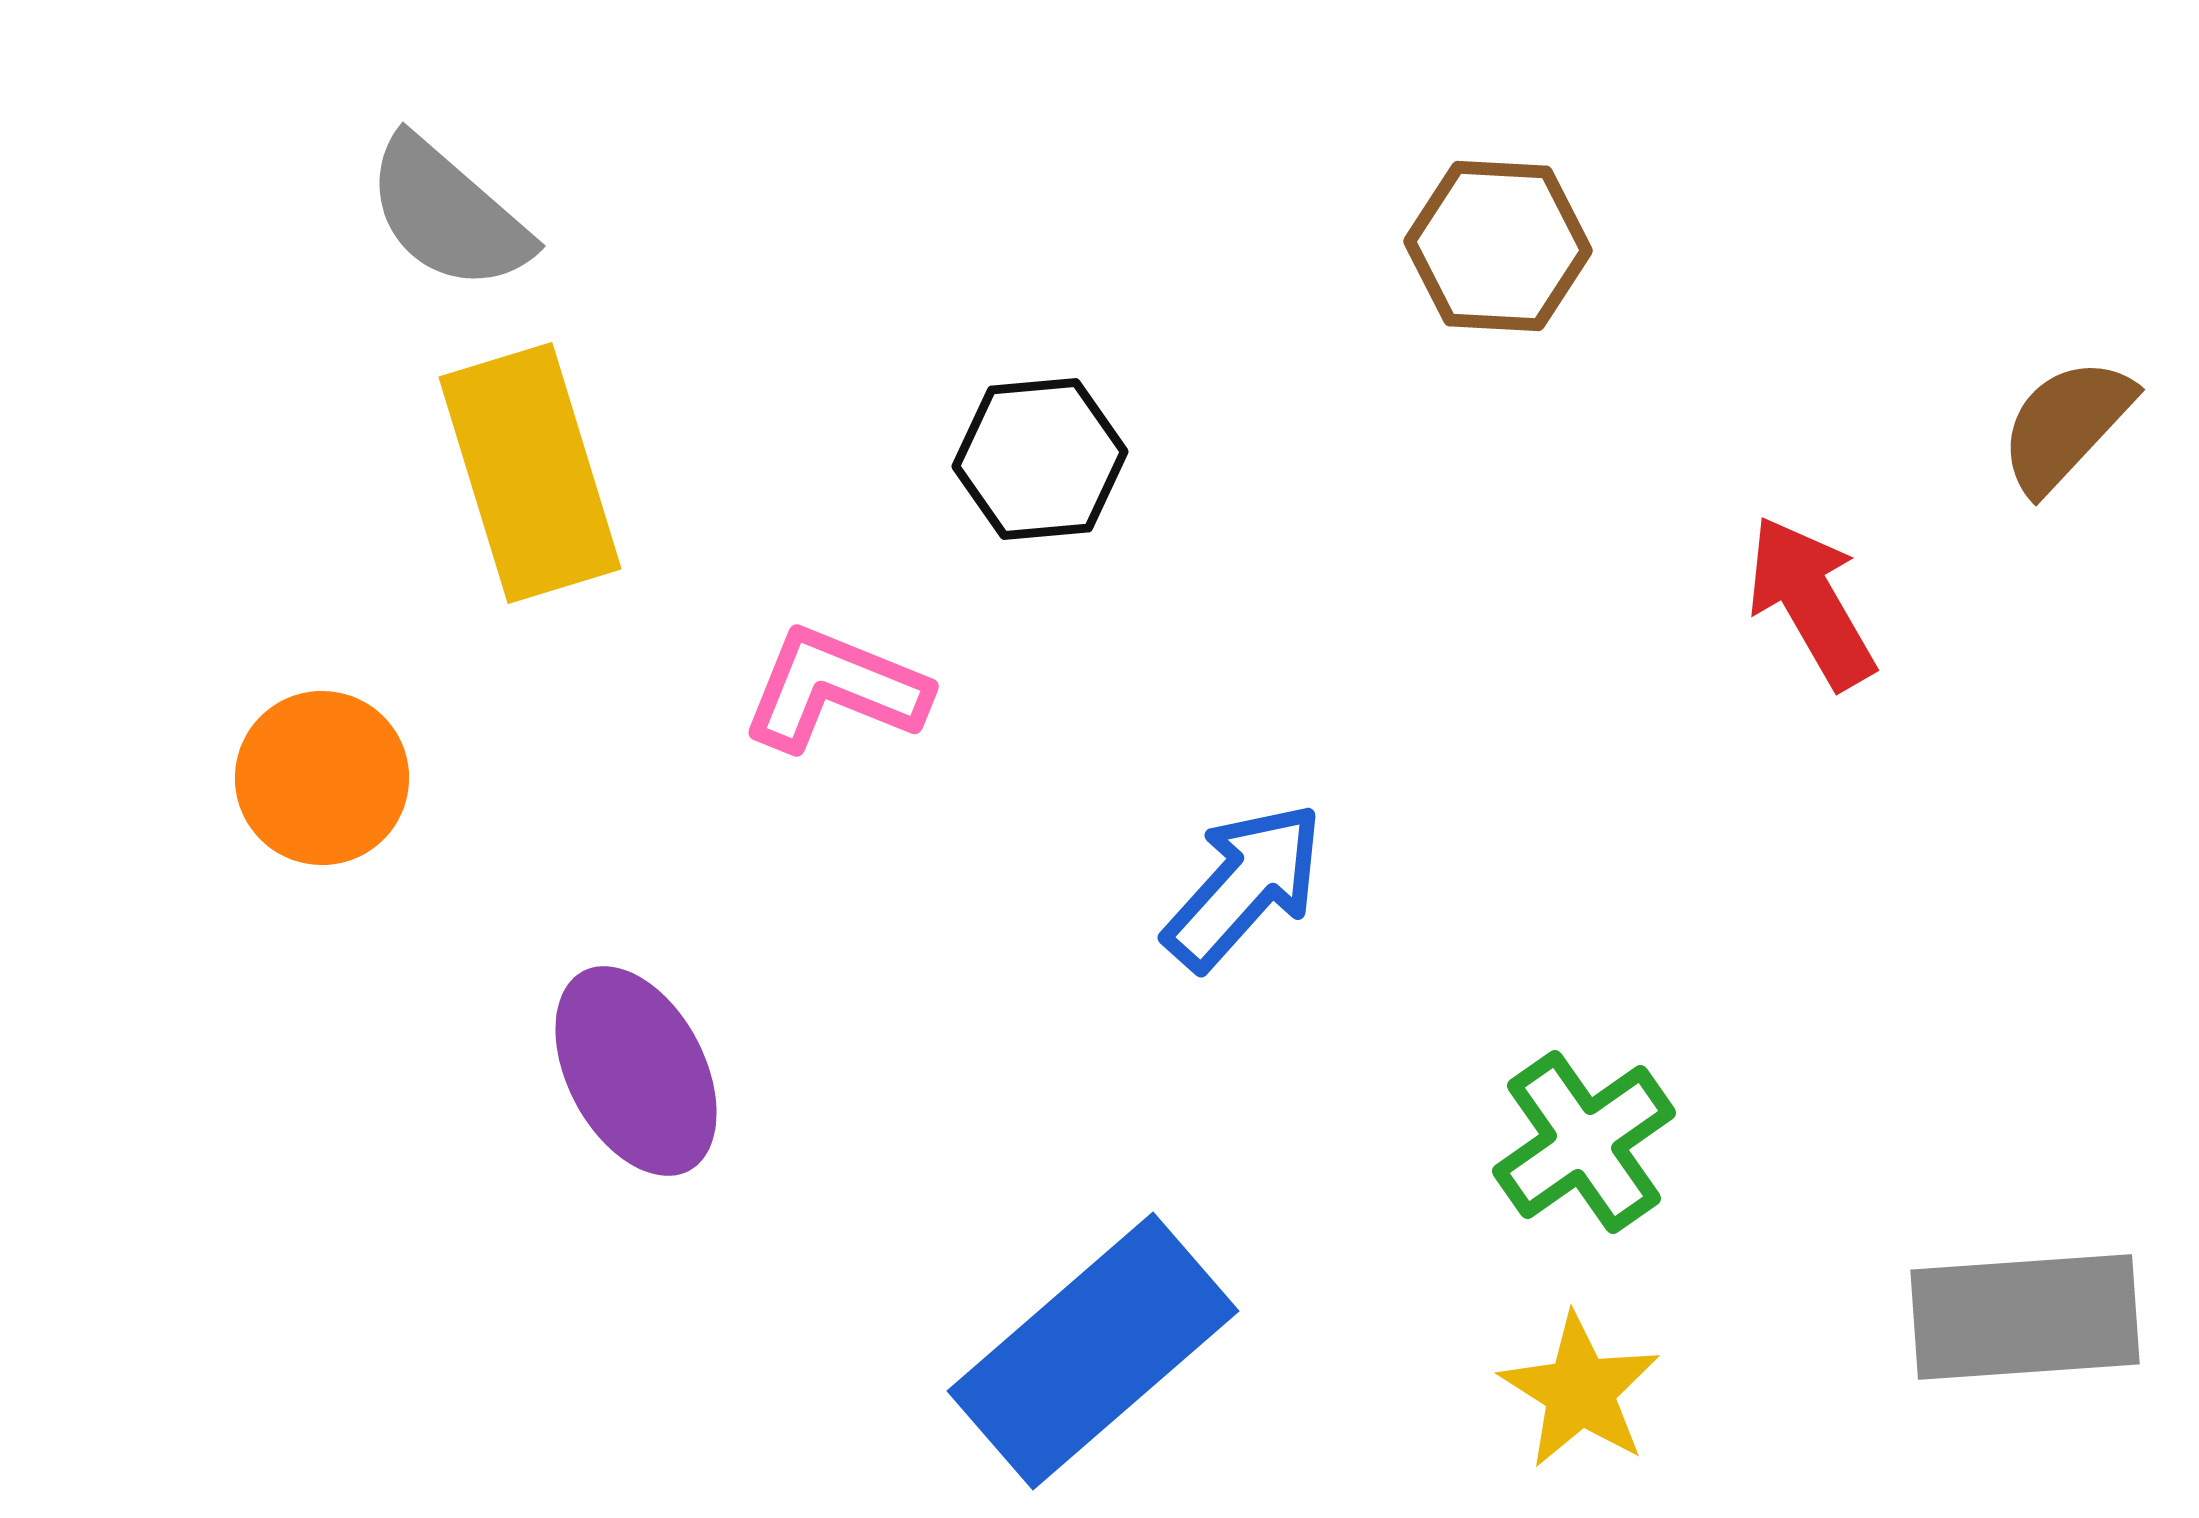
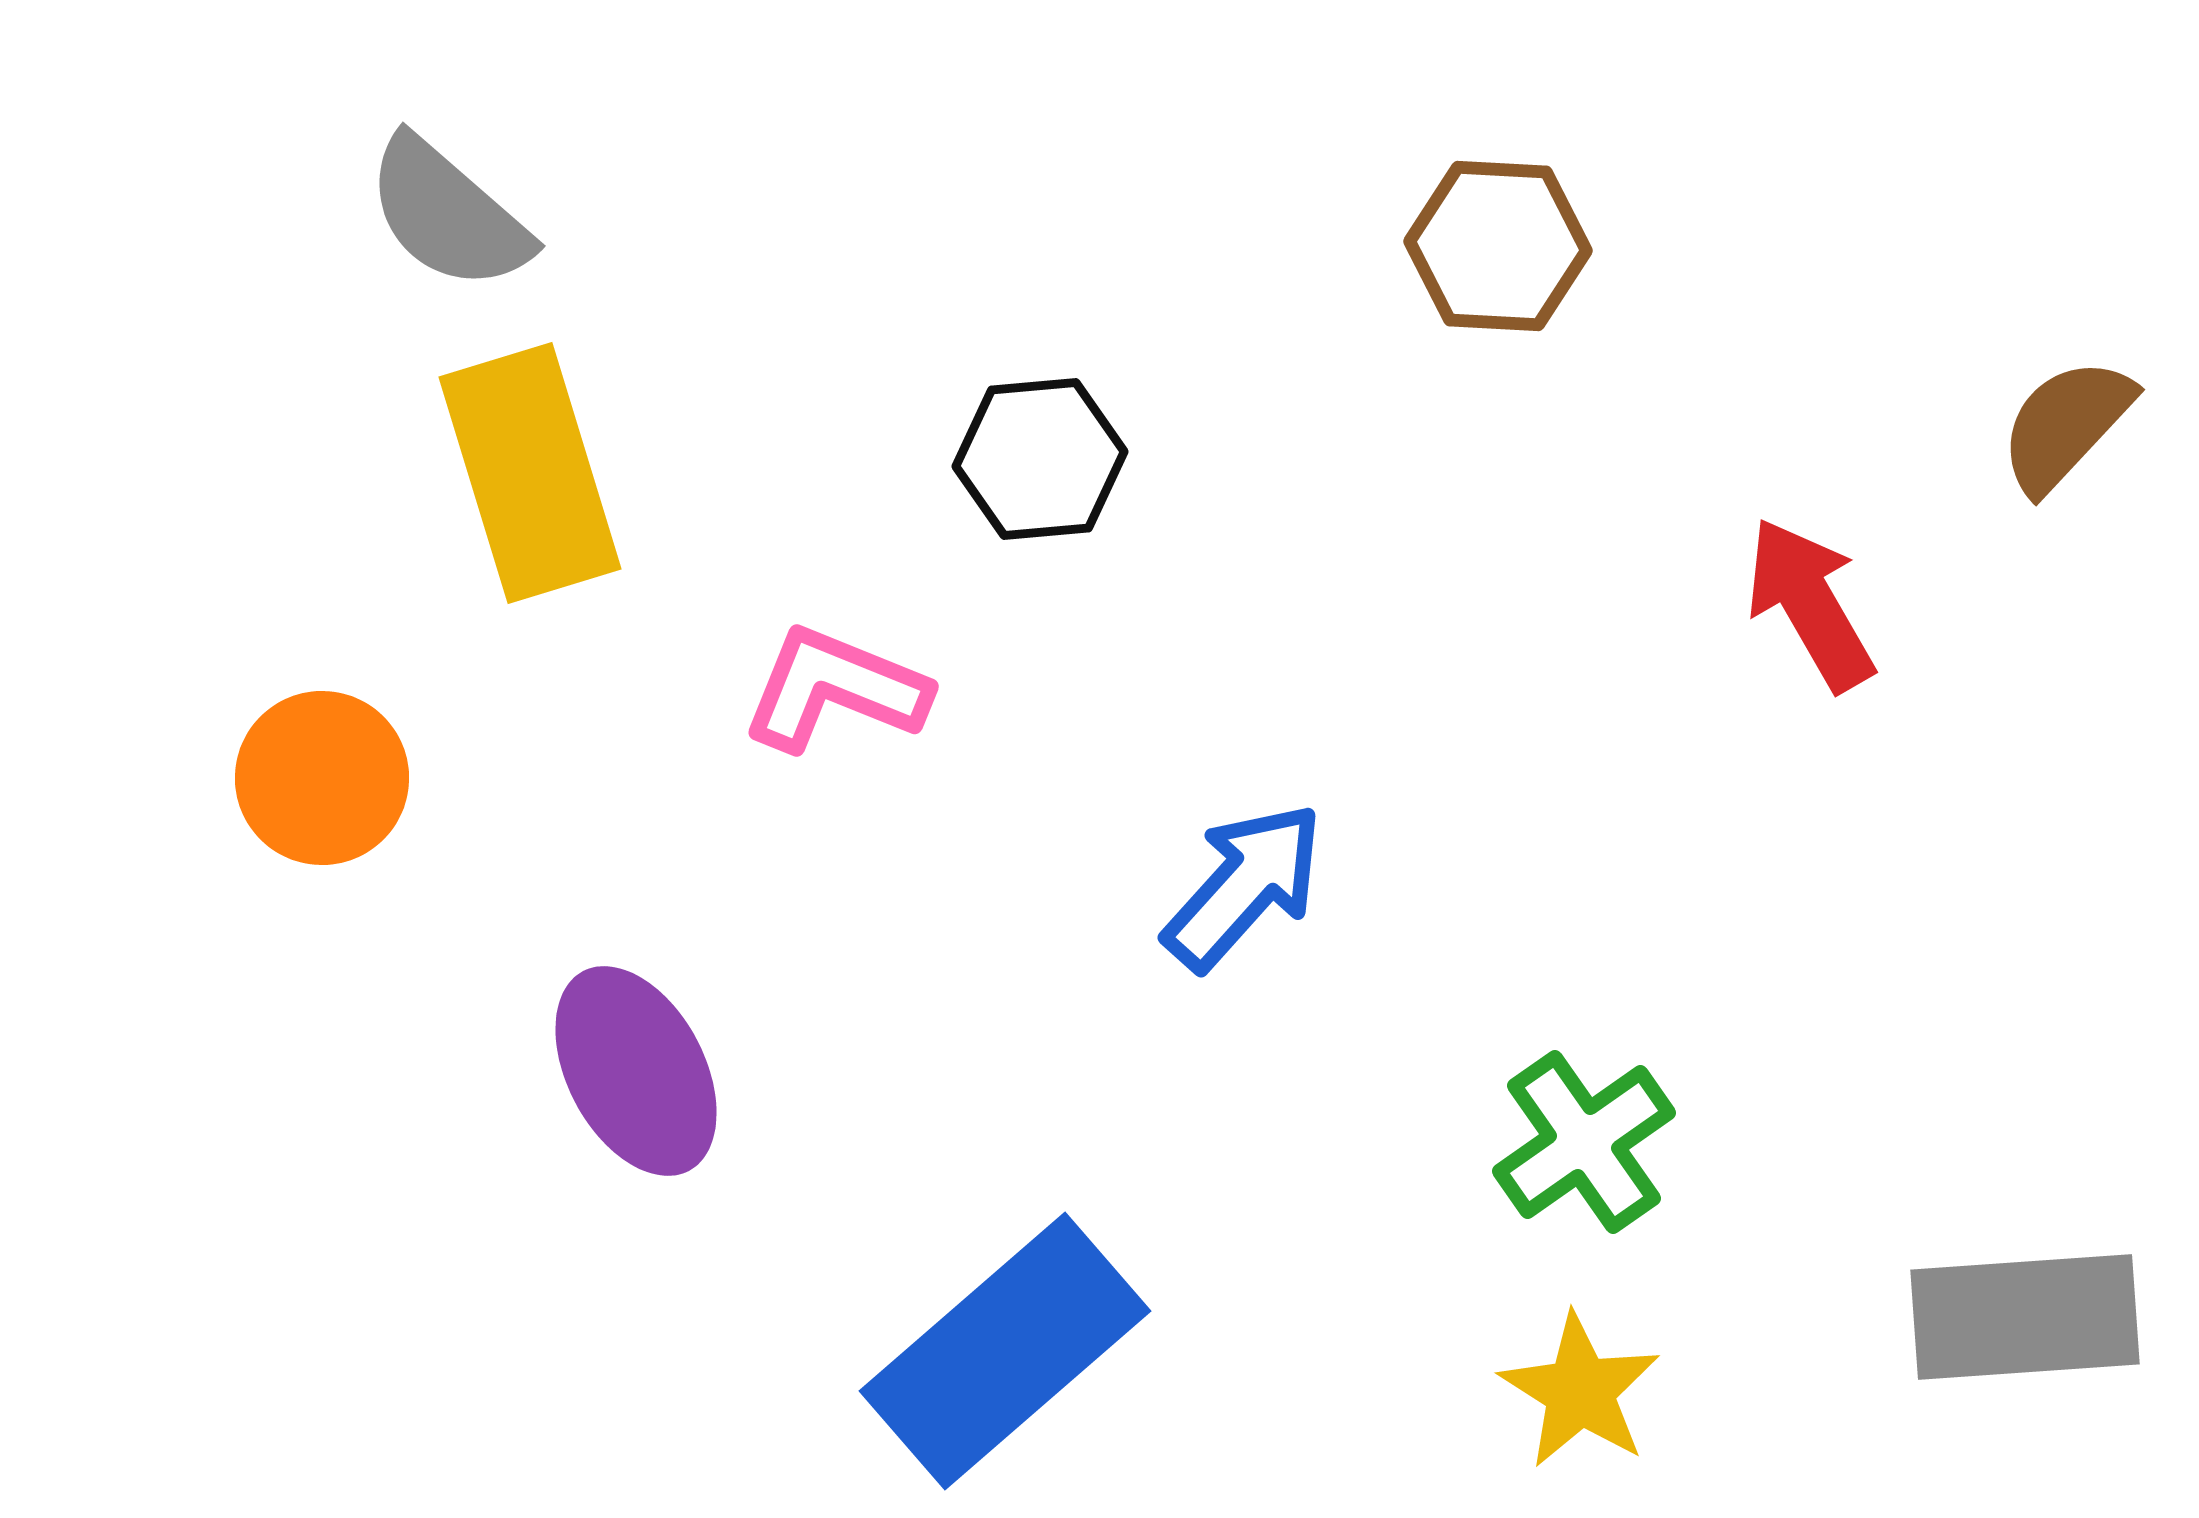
red arrow: moved 1 px left, 2 px down
blue rectangle: moved 88 px left
